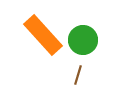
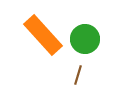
green circle: moved 2 px right, 1 px up
